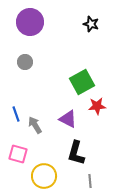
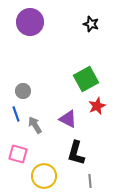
gray circle: moved 2 px left, 29 px down
green square: moved 4 px right, 3 px up
red star: rotated 18 degrees counterclockwise
